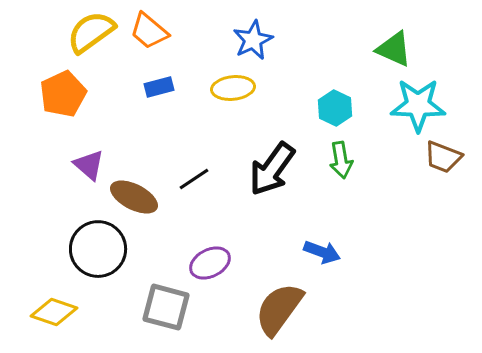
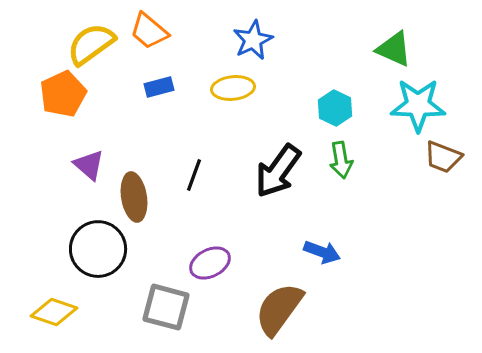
yellow semicircle: moved 12 px down
black arrow: moved 6 px right, 2 px down
black line: moved 4 px up; rotated 36 degrees counterclockwise
brown ellipse: rotated 54 degrees clockwise
